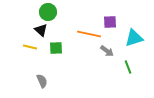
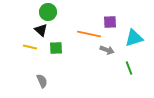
gray arrow: moved 1 px up; rotated 16 degrees counterclockwise
green line: moved 1 px right, 1 px down
